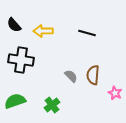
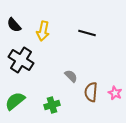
yellow arrow: rotated 78 degrees counterclockwise
black cross: rotated 25 degrees clockwise
brown semicircle: moved 2 px left, 17 px down
green semicircle: rotated 20 degrees counterclockwise
green cross: rotated 21 degrees clockwise
